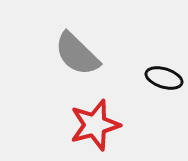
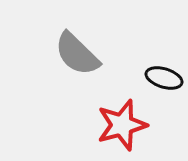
red star: moved 27 px right
